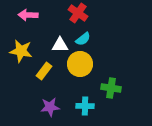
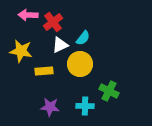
red cross: moved 25 px left, 9 px down; rotated 18 degrees clockwise
cyan semicircle: moved 1 px up; rotated 14 degrees counterclockwise
white triangle: rotated 24 degrees counterclockwise
yellow rectangle: rotated 48 degrees clockwise
green cross: moved 2 px left, 3 px down; rotated 18 degrees clockwise
purple star: rotated 12 degrees clockwise
